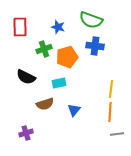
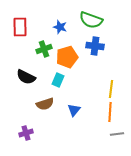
blue star: moved 2 px right
cyan rectangle: moved 1 px left, 3 px up; rotated 56 degrees counterclockwise
